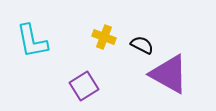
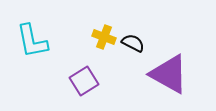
black semicircle: moved 9 px left, 2 px up
purple square: moved 5 px up
